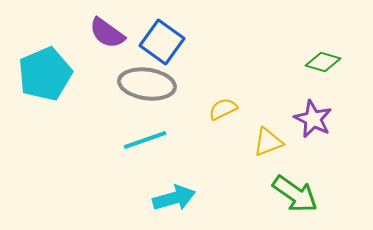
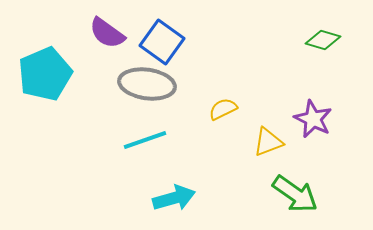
green diamond: moved 22 px up
